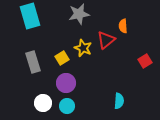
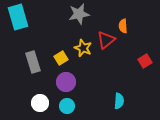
cyan rectangle: moved 12 px left, 1 px down
yellow square: moved 1 px left
purple circle: moved 1 px up
white circle: moved 3 px left
